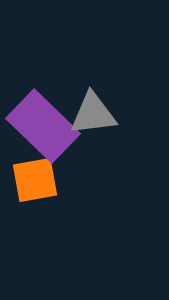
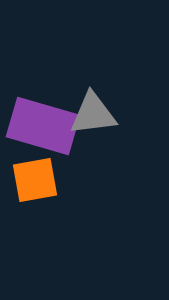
purple rectangle: rotated 28 degrees counterclockwise
